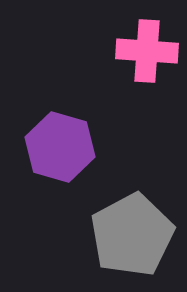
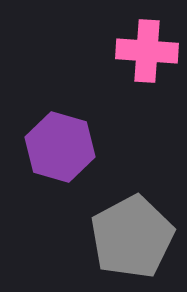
gray pentagon: moved 2 px down
